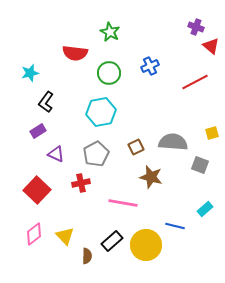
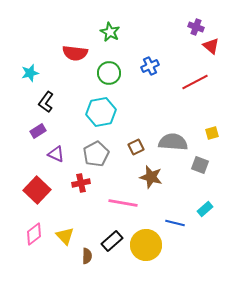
blue line: moved 3 px up
